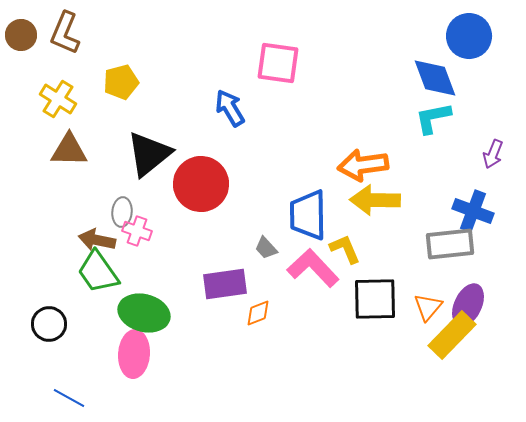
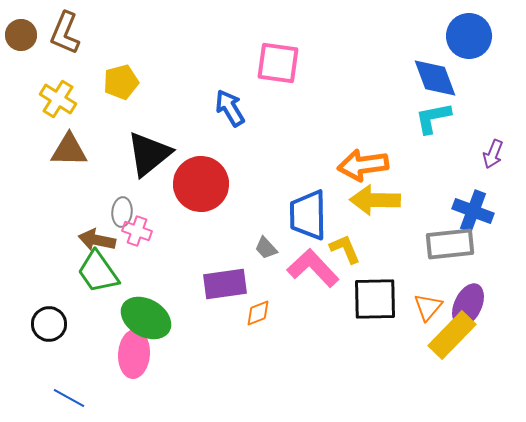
green ellipse: moved 2 px right, 5 px down; rotated 15 degrees clockwise
